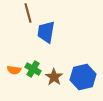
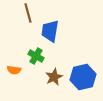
blue trapezoid: moved 4 px right, 1 px up
green cross: moved 3 px right, 13 px up
brown star: rotated 12 degrees clockwise
